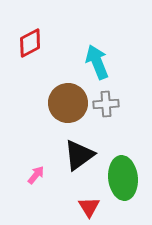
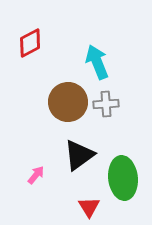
brown circle: moved 1 px up
